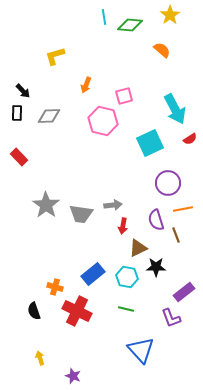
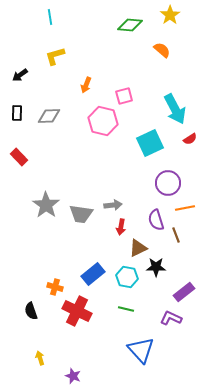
cyan line: moved 54 px left
black arrow: moved 3 px left, 16 px up; rotated 98 degrees clockwise
orange line: moved 2 px right, 1 px up
red arrow: moved 2 px left, 1 px down
black semicircle: moved 3 px left
purple L-shape: rotated 135 degrees clockwise
